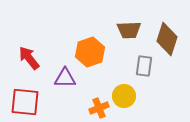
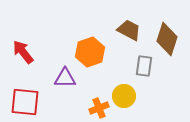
brown trapezoid: rotated 150 degrees counterclockwise
red arrow: moved 6 px left, 6 px up
